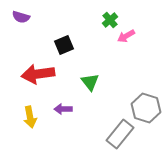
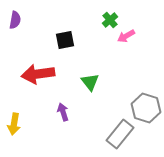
purple semicircle: moved 6 px left, 3 px down; rotated 96 degrees counterclockwise
black square: moved 1 px right, 5 px up; rotated 12 degrees clockwise
purple arrow: moved 3 px down; rotated 72 degrees clockwise
yellow arrow: moved 16 px left, 7 px down; rotated 20 degrees clockwise
